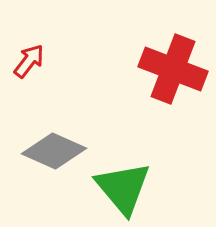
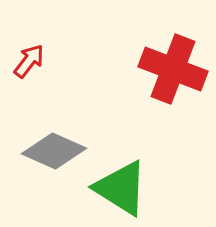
green triangle: moved 2 px left; rotated 18 degrees counterclockwise
